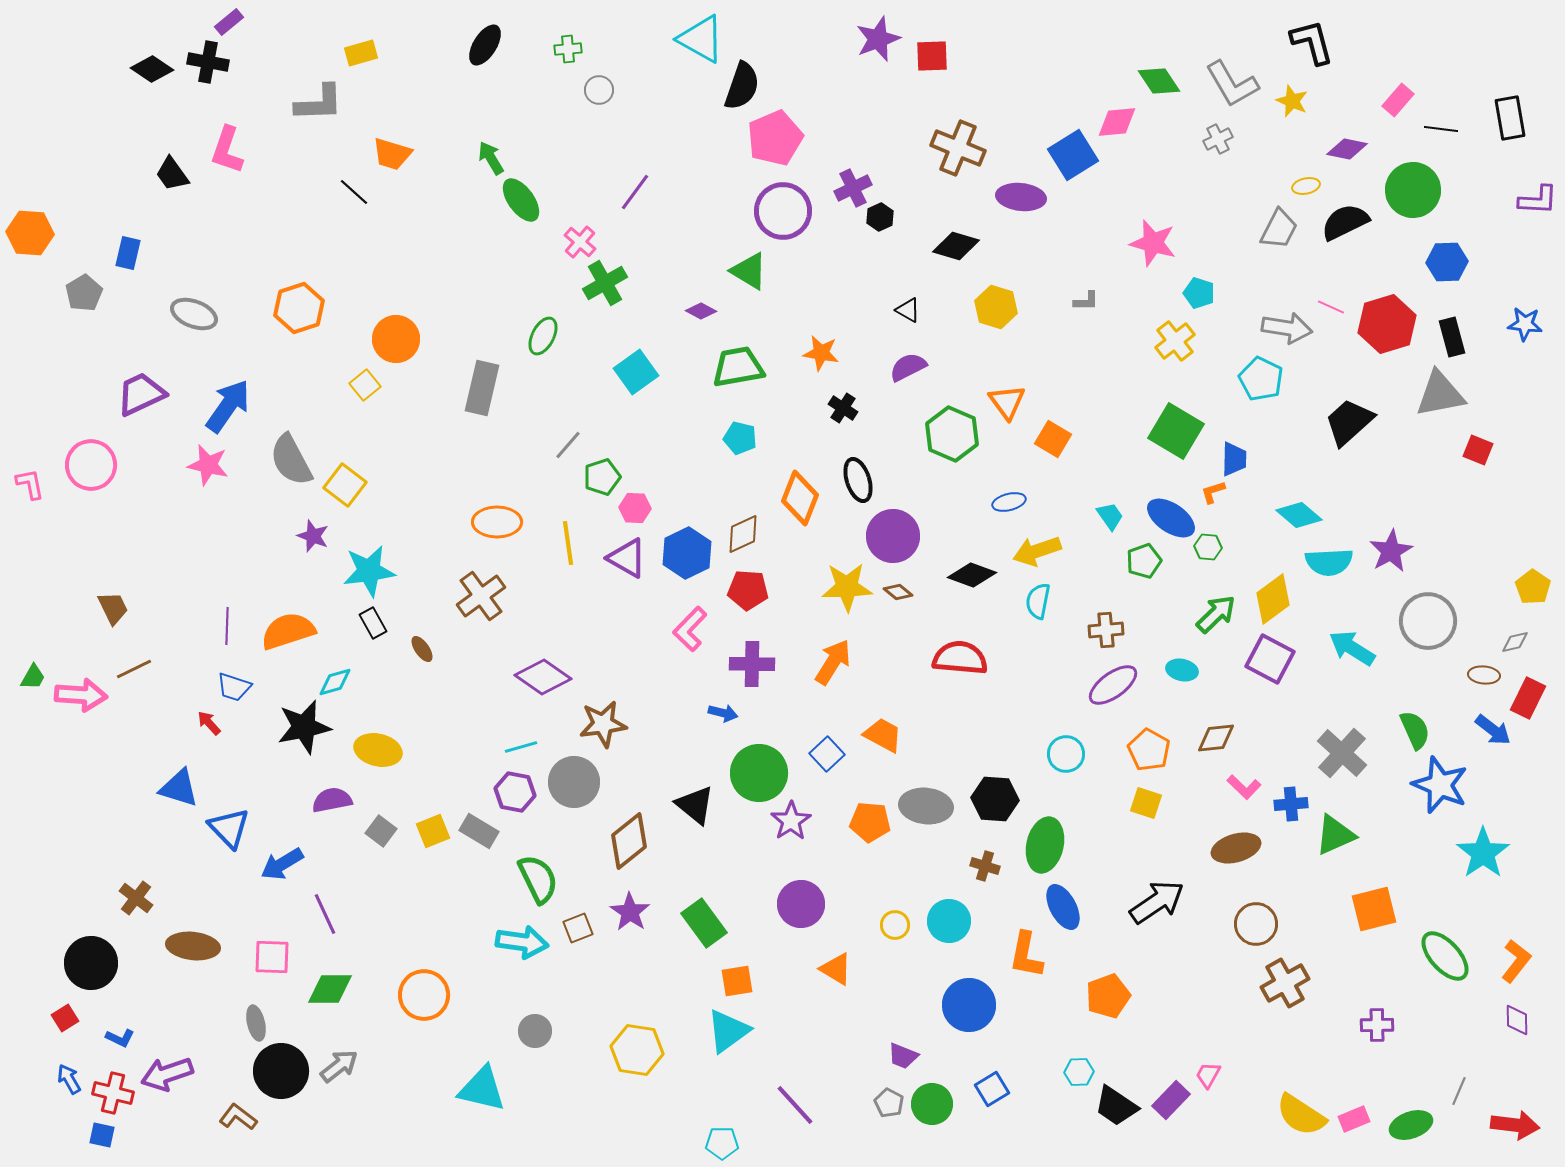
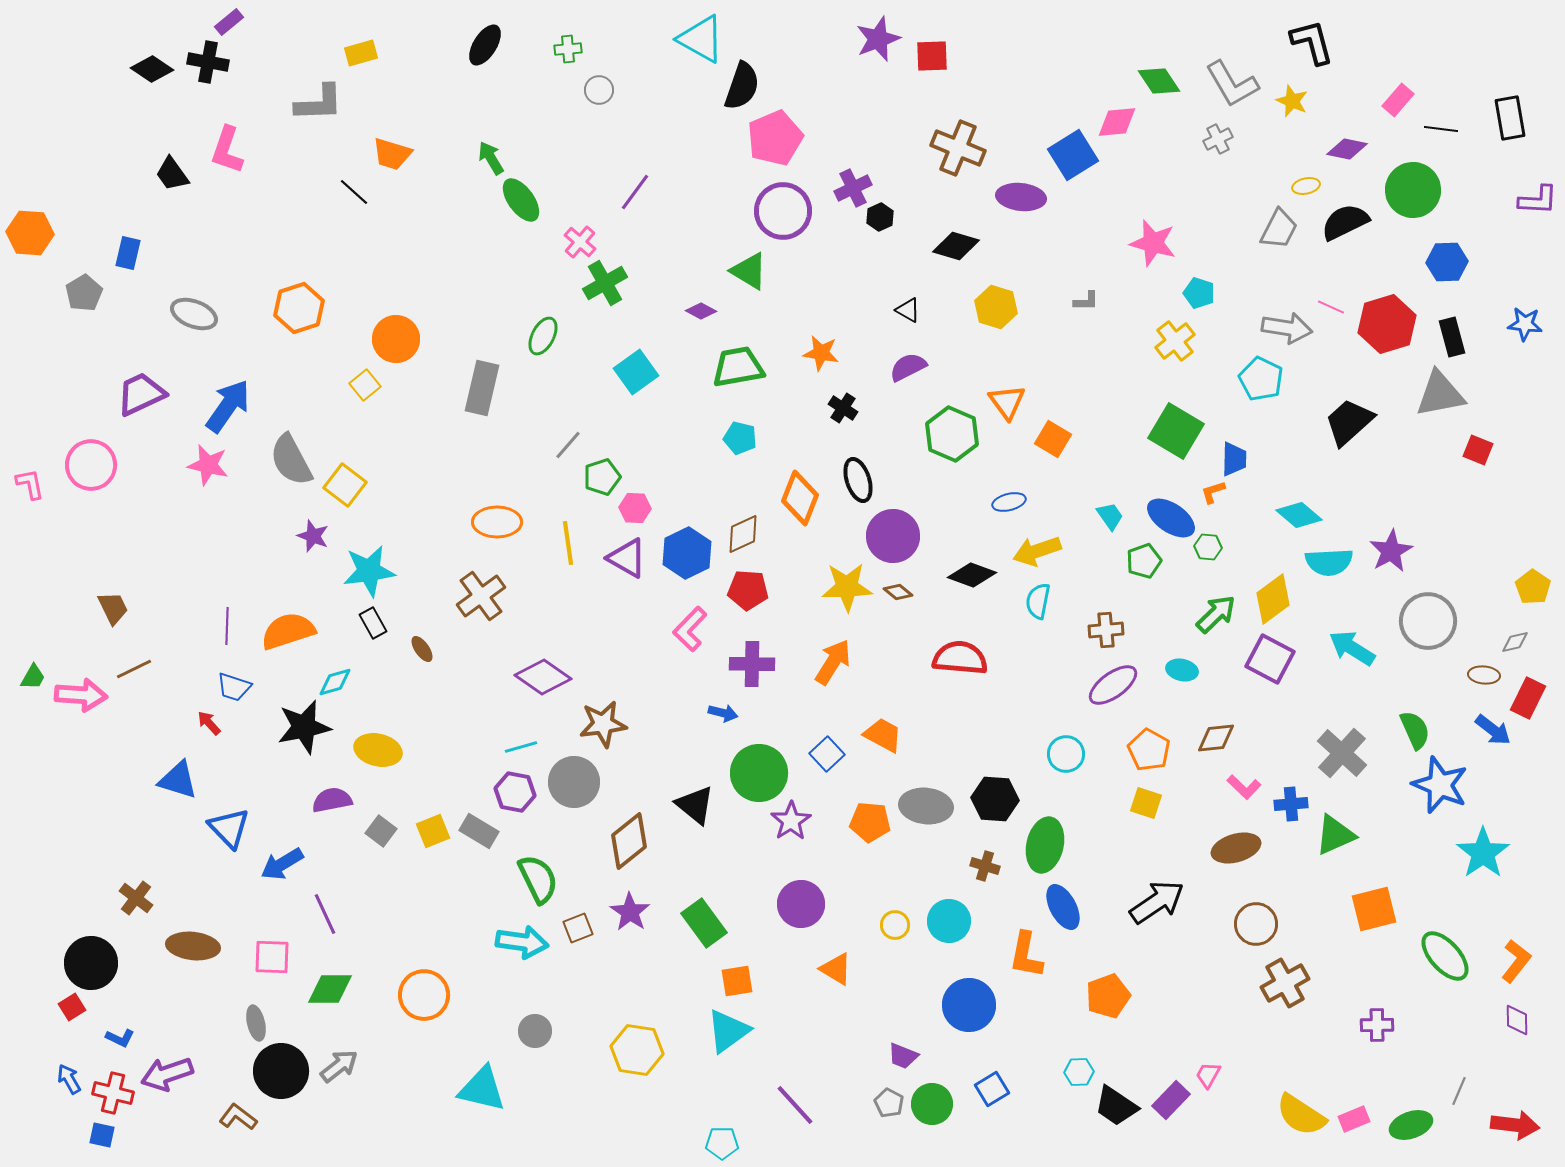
blue triangle at (179, 788): moved 1 px left, 8 px up
red square at (65, 1018): moved 7 px right, 11 px up
